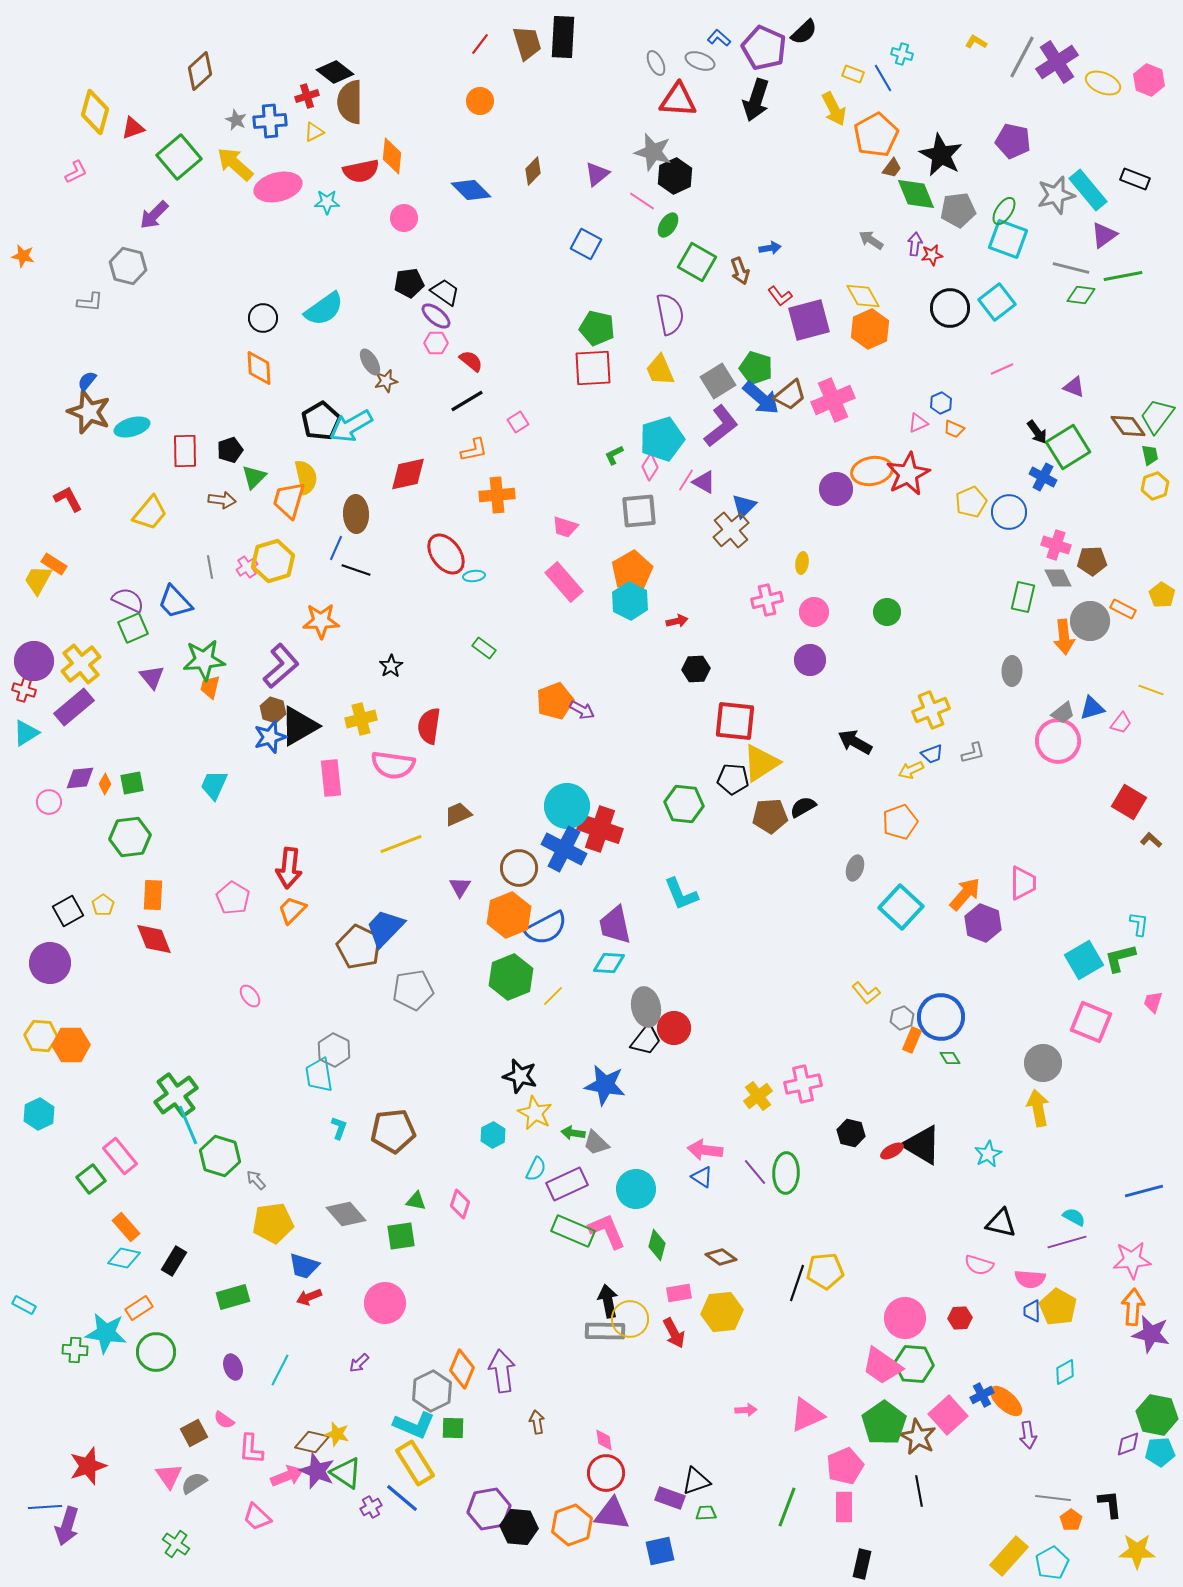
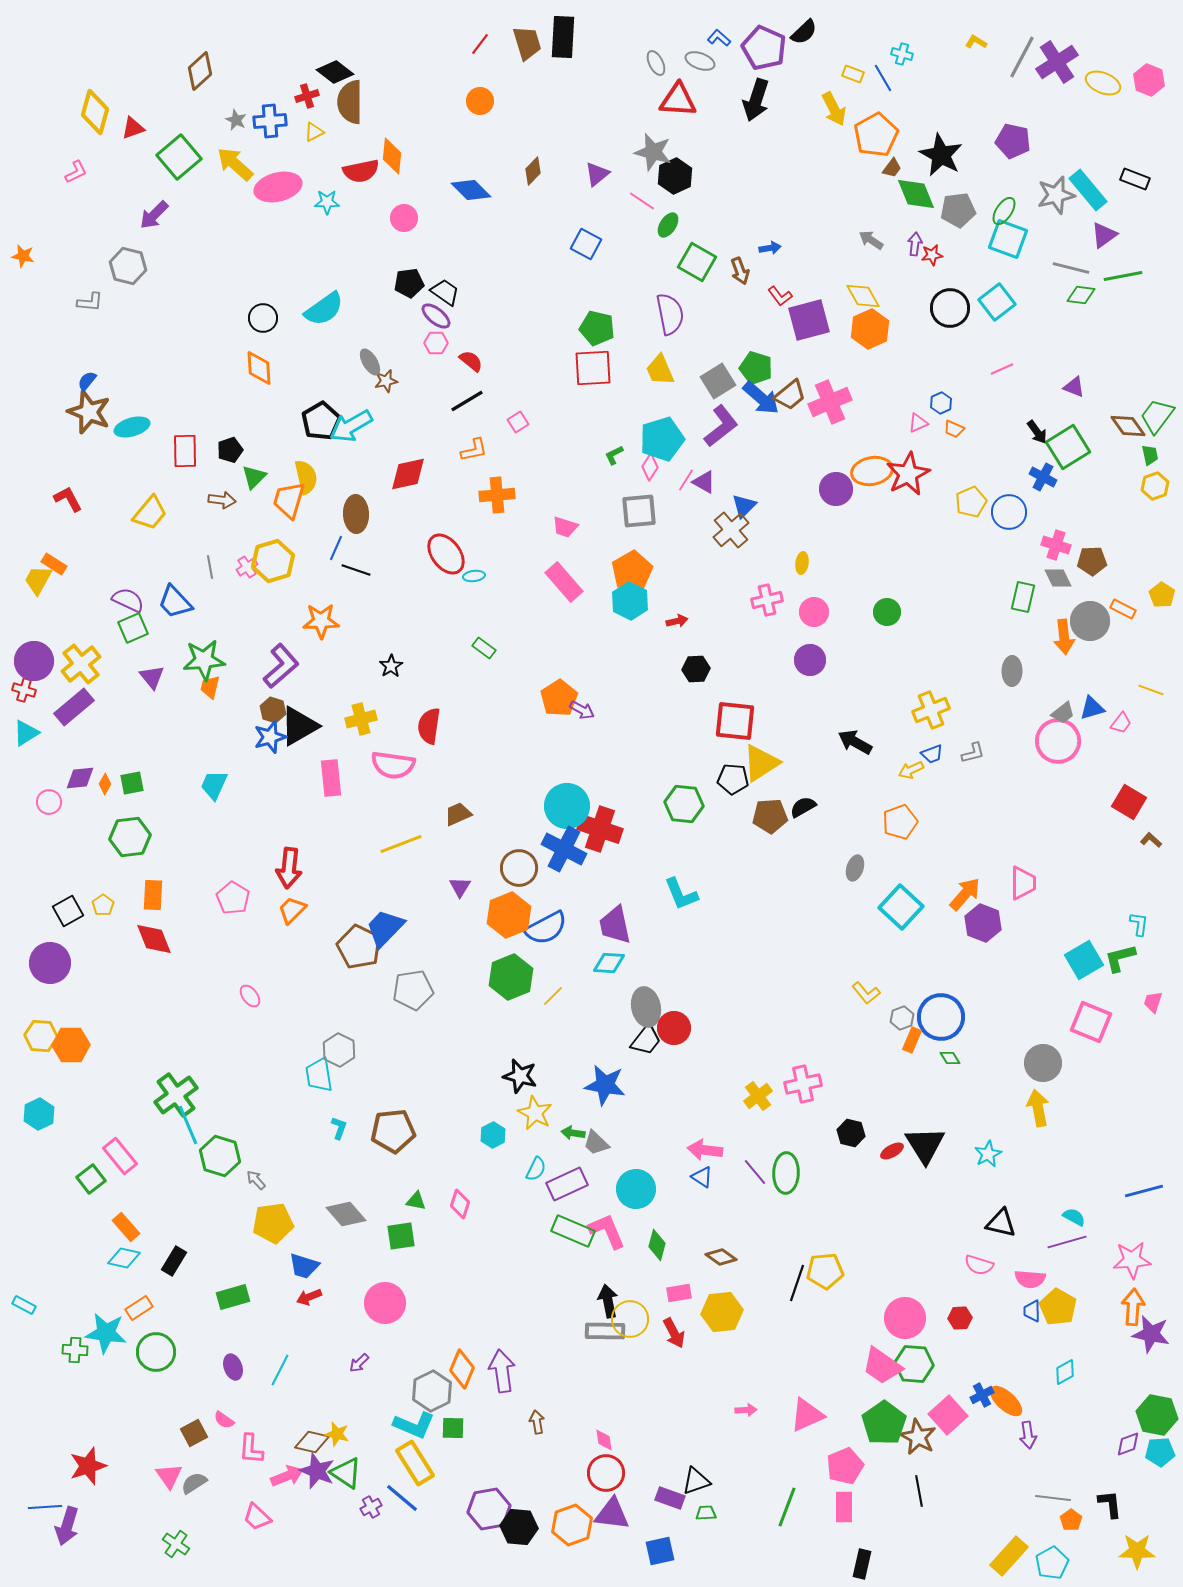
pink cross at (833, 400): moved 3 px left, 2 px down
orange pentagon at (555, 701): moved 4 px right, 3 px up; rotated 12 degrees counterclockwise
gray hexagon at (334, 1050): moved 5 px right
black triangle at (922, 1145): moved 3 px right; rotated 27 degrees clockwise
